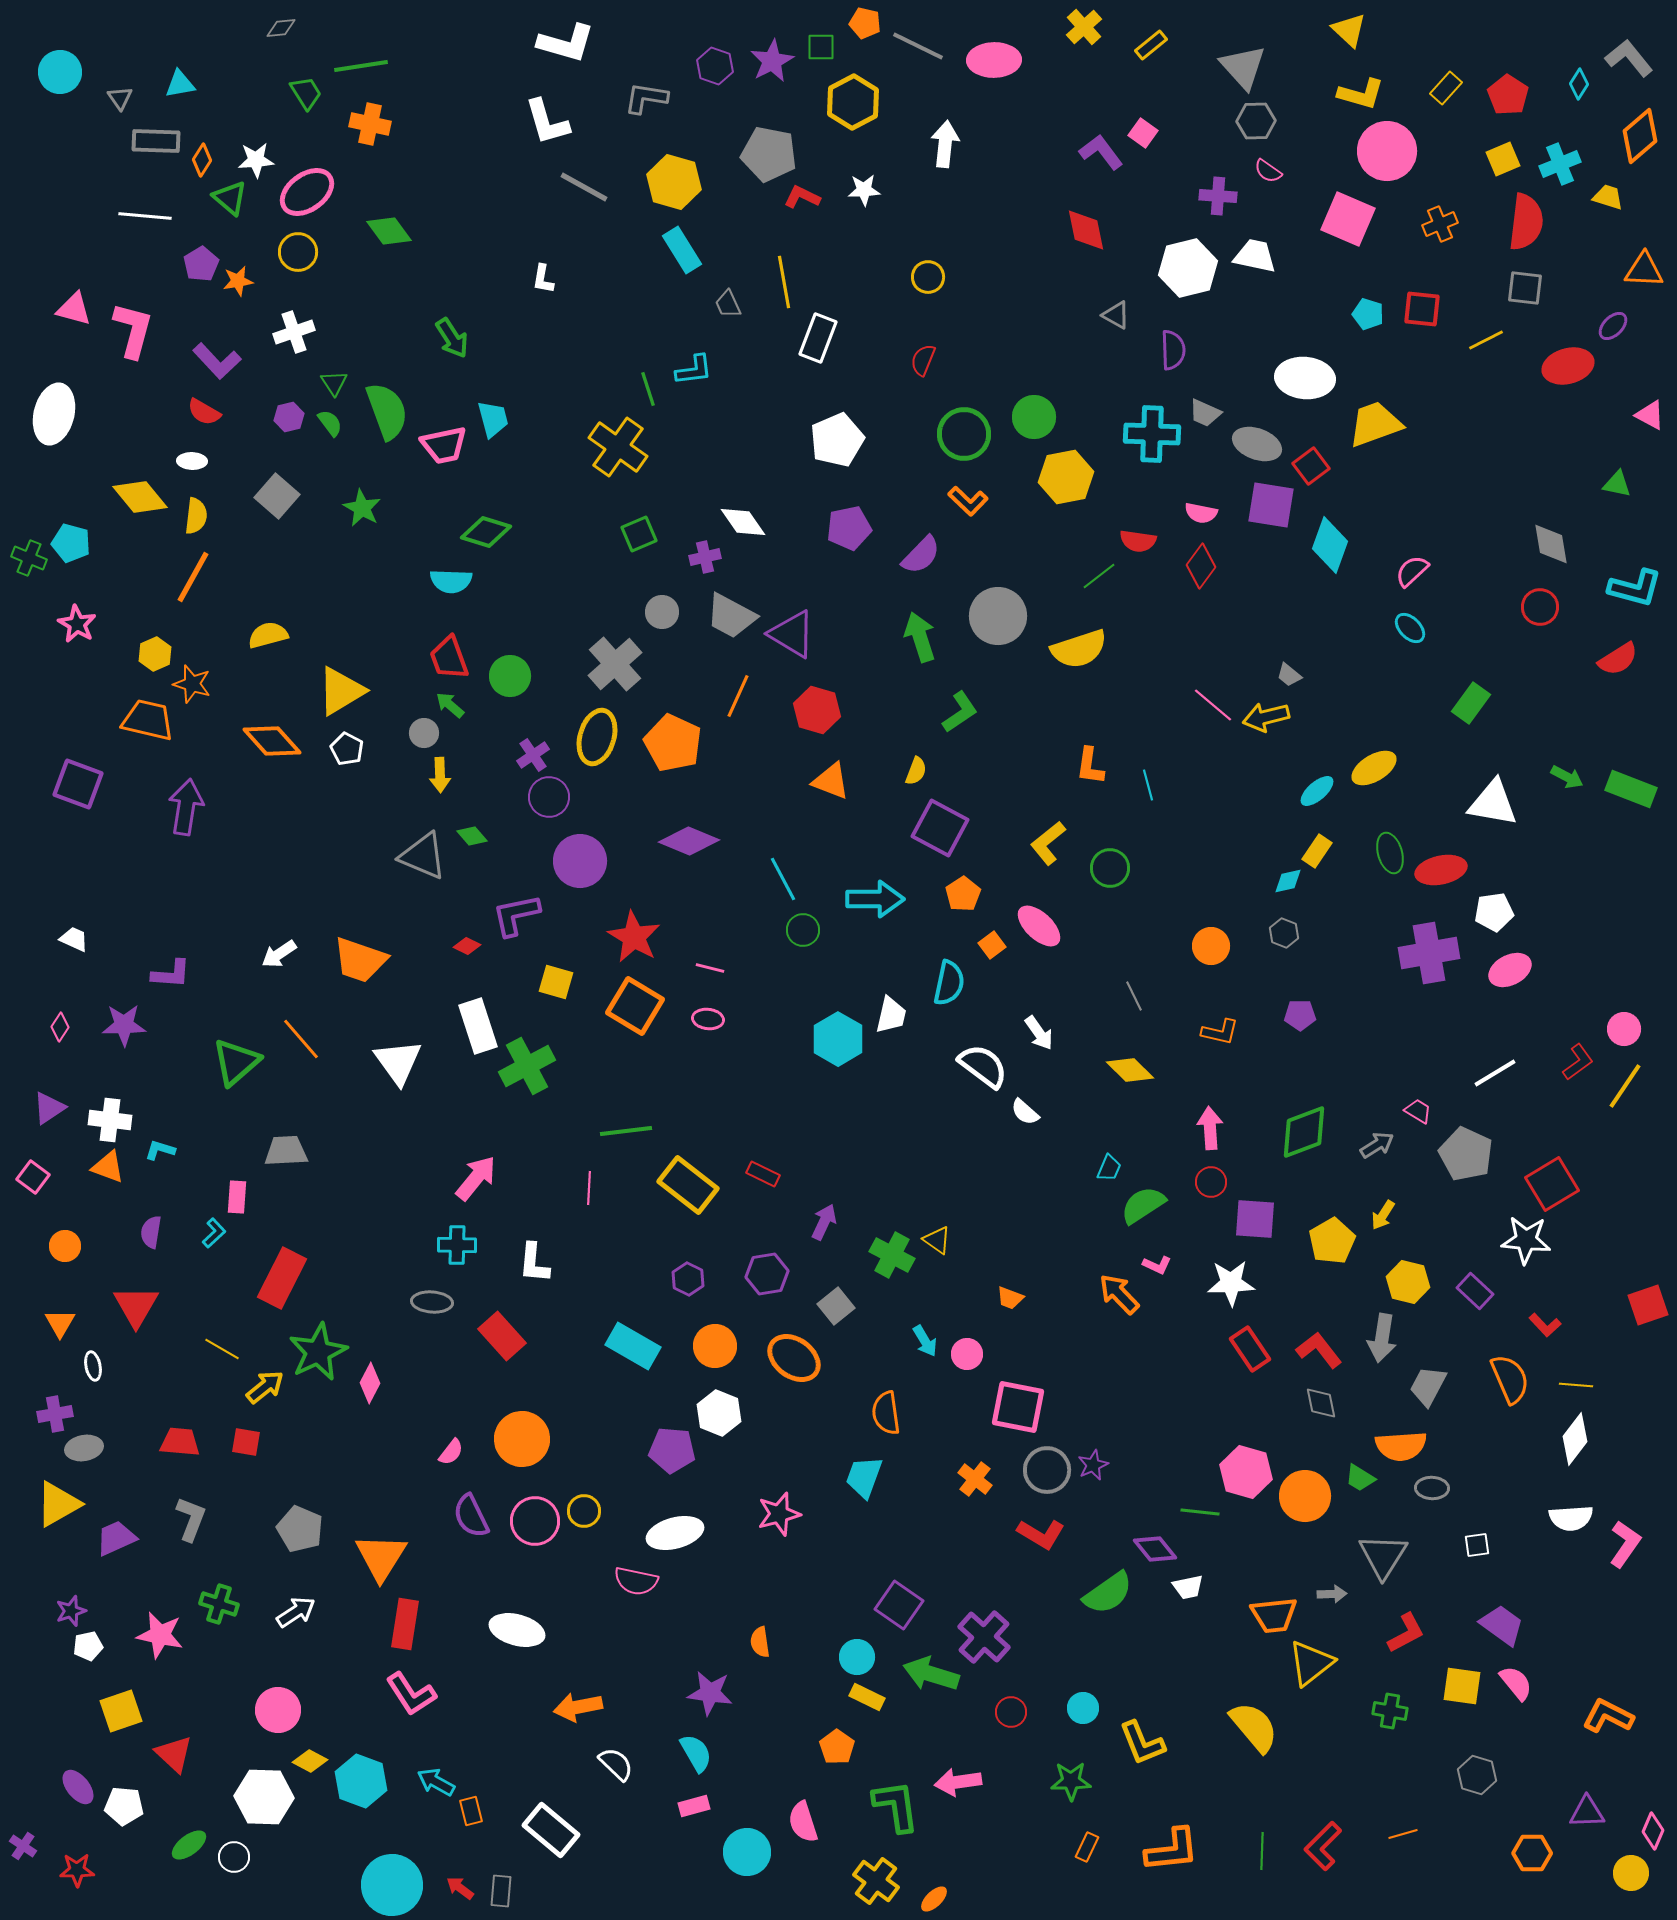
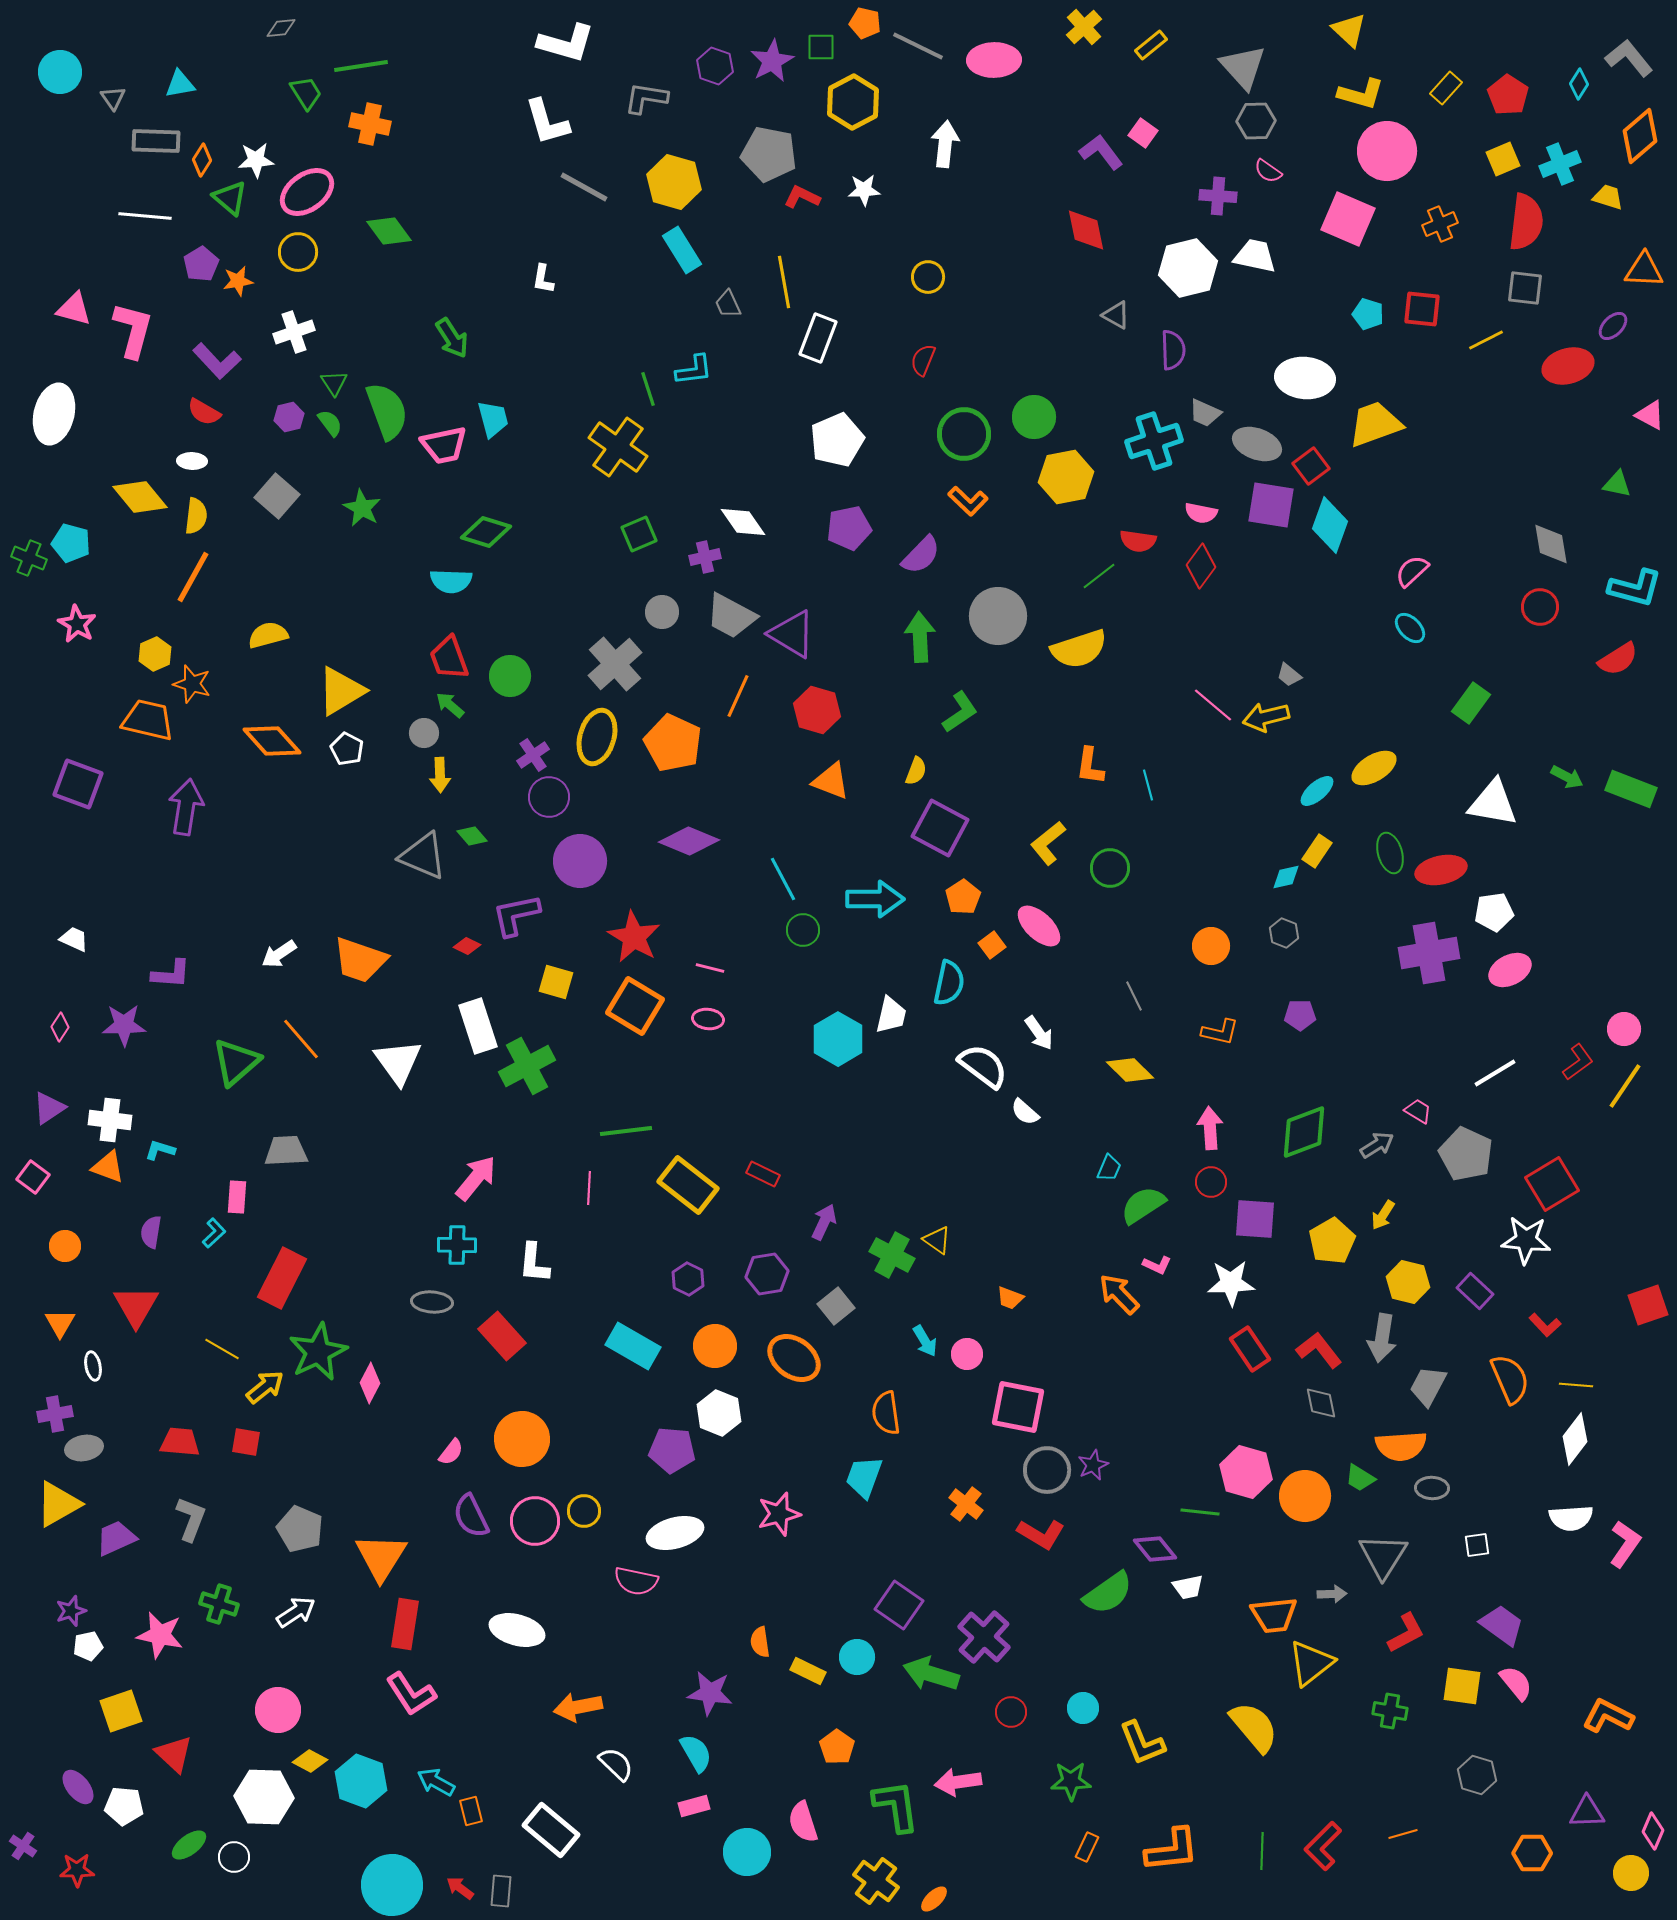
gray triangle at (120, 98): moved 7 px left
cyan cross at (1152, 434): moved 2 px right, 7 px down; rotated 20 degrees counterclockwise
cyan diamond at (1330, 545): moved 20 px up
green arrow at (920, 637): rotated 15 degrees clockwise
cyan diamond at (1288, 881): moved 2 px left, 4 px up
orange pentagon at (963, 894): moved 3 px down
orange cross at (975, 1479): moved 9 px left, 25 px down
yellow rectangle at (867, 1697): moved 59 px left, 26 px up
